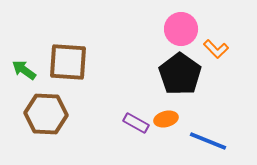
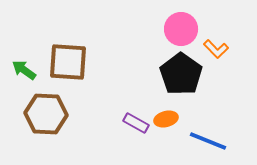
black pentagon: moved 1 px right
